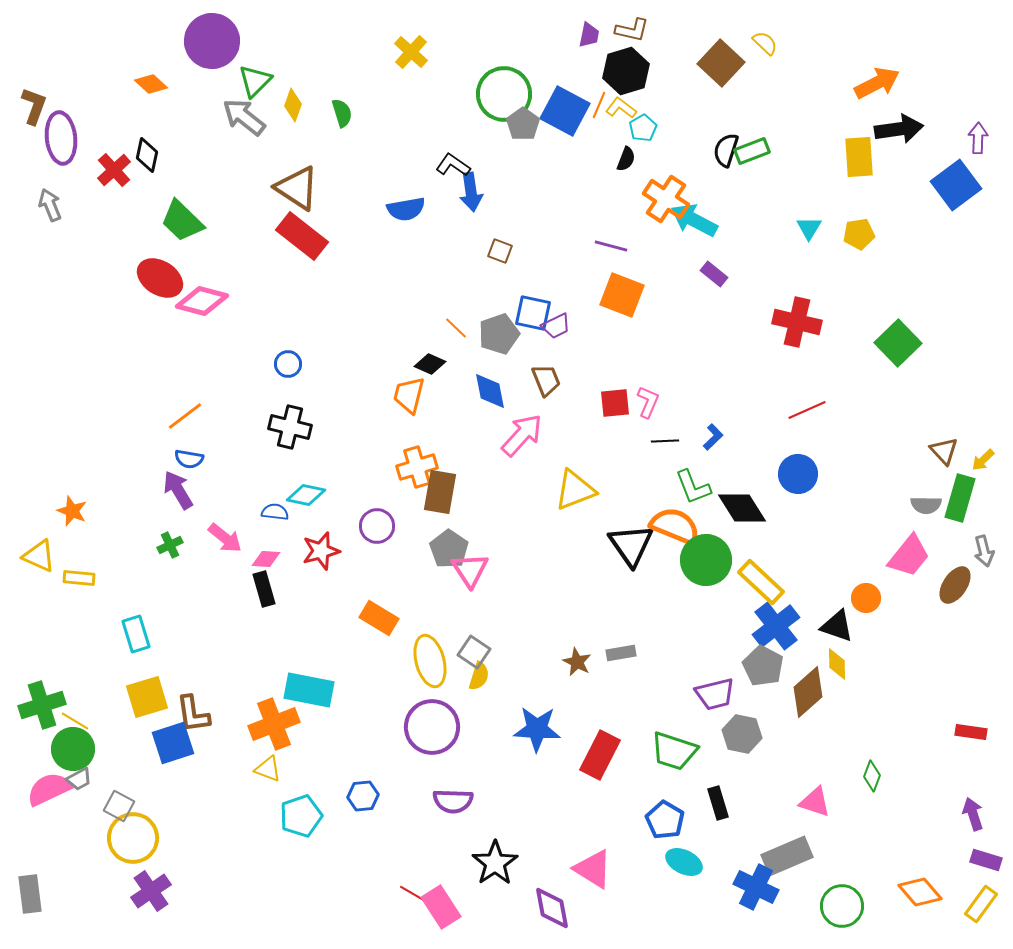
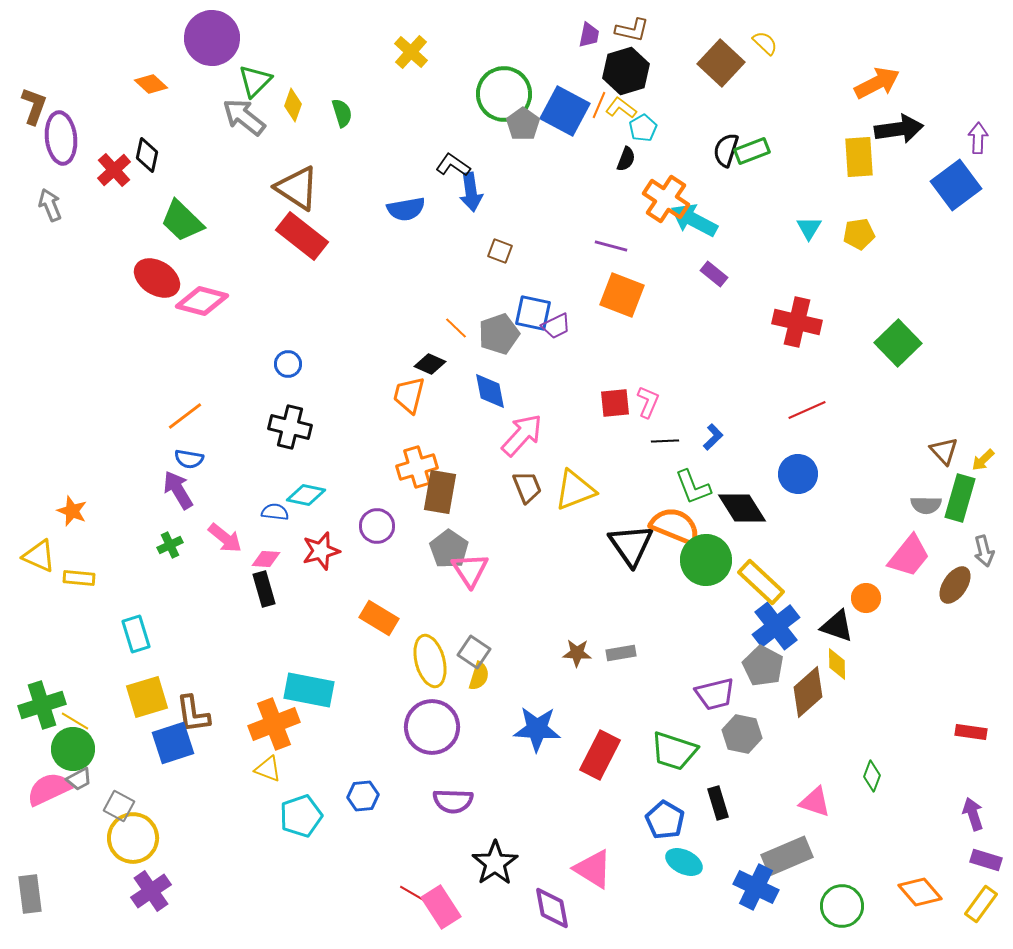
purple circle at (212, 41): moved 3 px up
red ellipse at (160, 278): moved 3 px left
brown trapezoid at (546, 380): moved 19 px left, 107 px down
brown star at (577, 662): moved 9 px up; rotated 24 degrees counterclockwise
